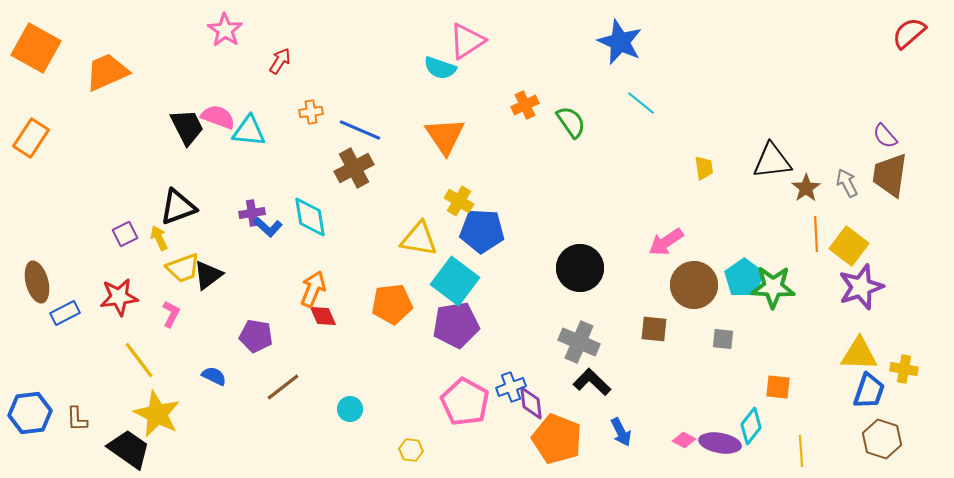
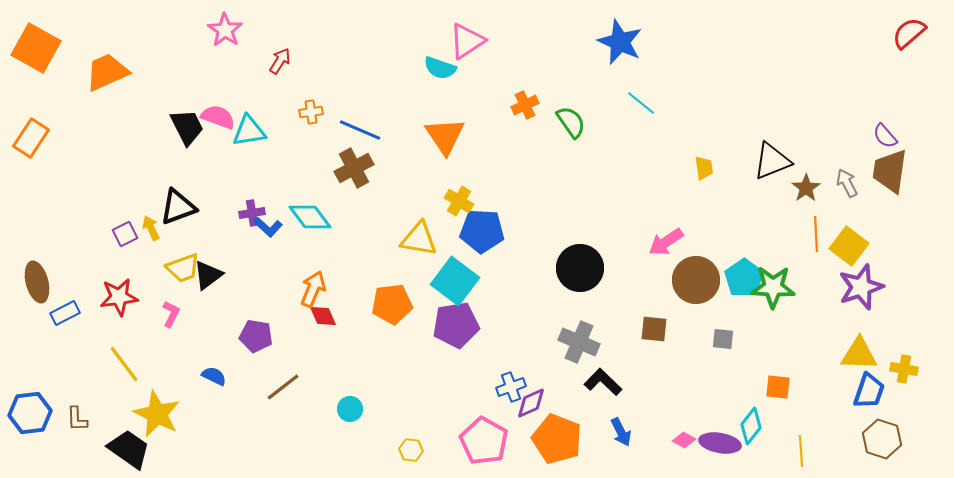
cyan triangle at (249, 131): rotated 15 degrees counterclockwise
black triangle at (772, 161): rotated 15 degrees counterclockwise
brown trapezoid at (890, 175): moved 4 px up
cyan diamond at (310, 217): rotated 27 degrees counterclockwise
yellow arrow at (159, 238): moved 8 px left, 10 px up
brown circle at (694, 285): moved 2 px right, 5 px up
yellow line at (139, 360): moved 15 px left, 4 px down
black L-shape at (592, 382): moved 11 px right
pink pentagon at (465, 402): moved 19 px right, 39 px down
purple diamond at (531, 403): rotated 72 degrees clockwise
